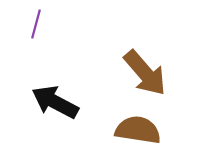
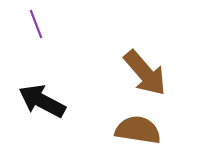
purple line: rotated 36 degrees counterclockwise
black arrow: moved 13 px left, 1 px up
